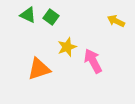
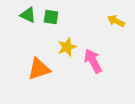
green square: rotated 28 degrees counterclockwise
